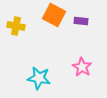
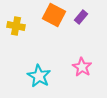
purple rectangle: moved 4 px up; rotated 56 degrees counterclockwise
cyan star: moved 2 px up; rotated 20 degrees clockwise
